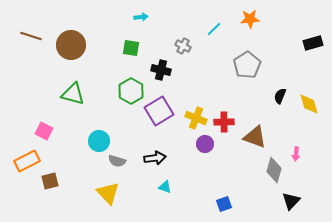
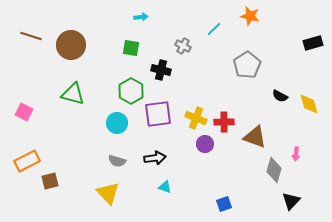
orange star: moved 3 px up; rotated 18 degrees clockwise
black semicircle: rotated 84 degrees counterclockwise
purple square: moved 1 px left, 3 px down; rotated 24 degrees clockwise
pink square: moved 20 px left, 19 px up
cyan circle: moved 18 px right, 18 px up
